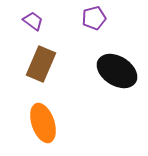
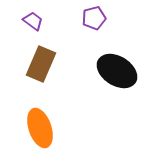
orange ellipse: moved 3 px left, 5 px down
